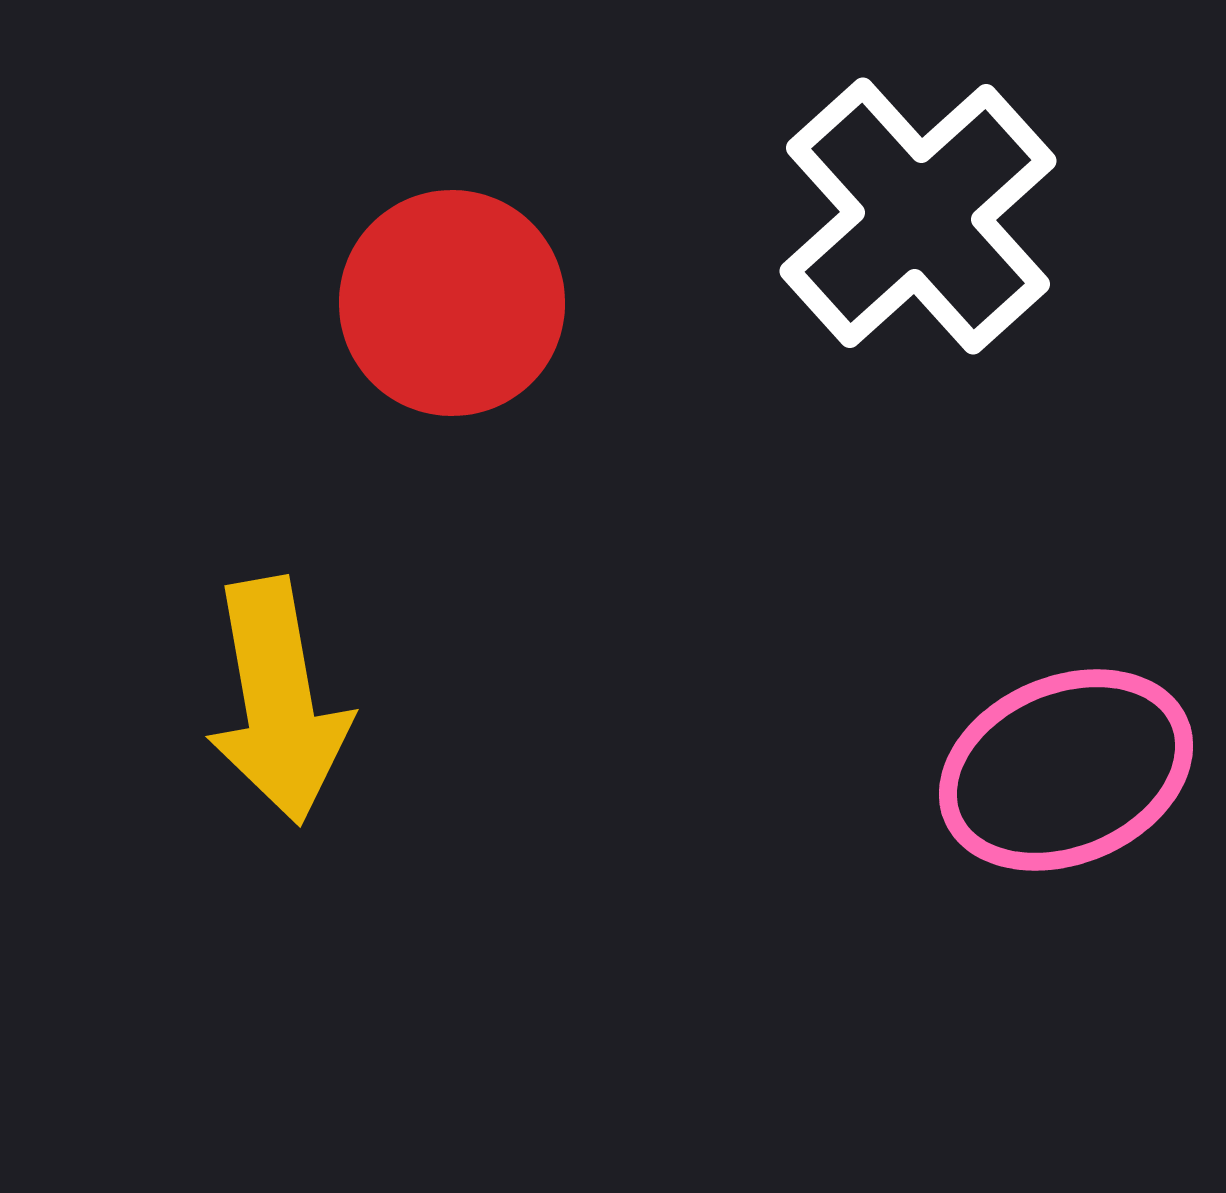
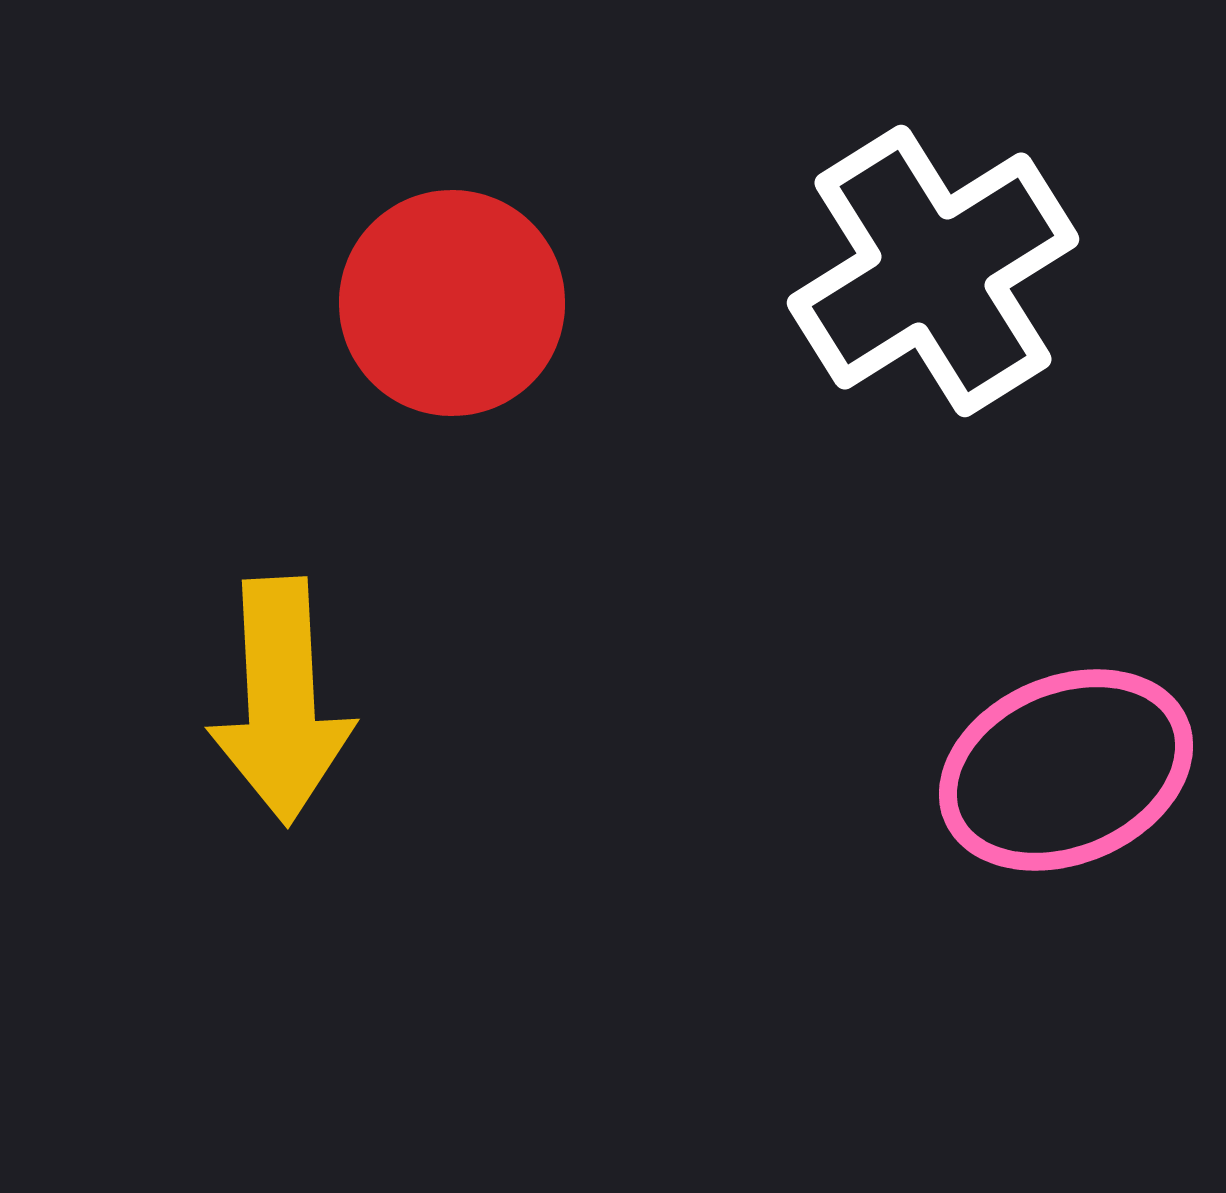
white cross: moved 15 px right, 55 px down; rotated 10 degrees clockwise
yellow arrow: moved 3 px right; rotated 7 degrees clockwise
